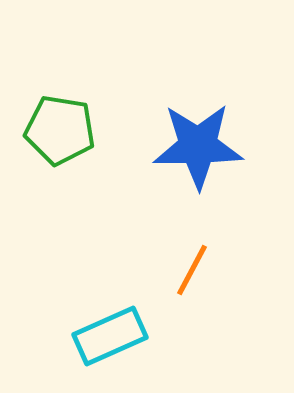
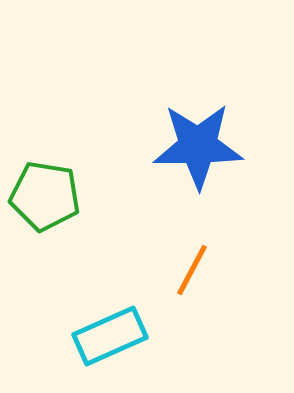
green pentagon: moved 15 px left, 66 px down
